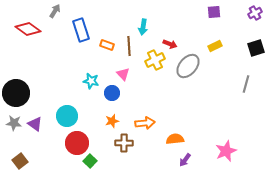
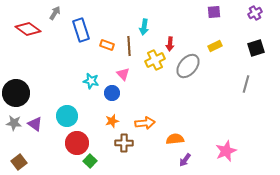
gray arrow: moved 2 px down
cyan arrow: moved 1 px right
red arrow: rotated 72 degrees clockwise
brown square: moved 1 px left, 1 px down
